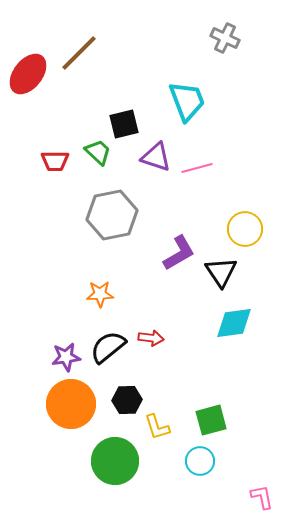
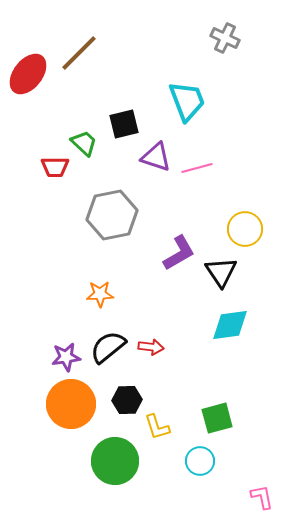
green trapezoid: moved 14 px left, 9 px up
red trapezoid: moved 6 px down
cyan diamond: moved 4 px left, 2 px down
red arrow: moved 9 px down
green square: moved 6 px right, 2 px up
